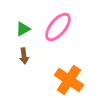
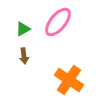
pink ellipse: moved 5 px up
